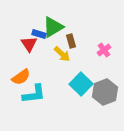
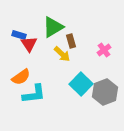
blue rectangle: moved 20 px left, 1 px down
